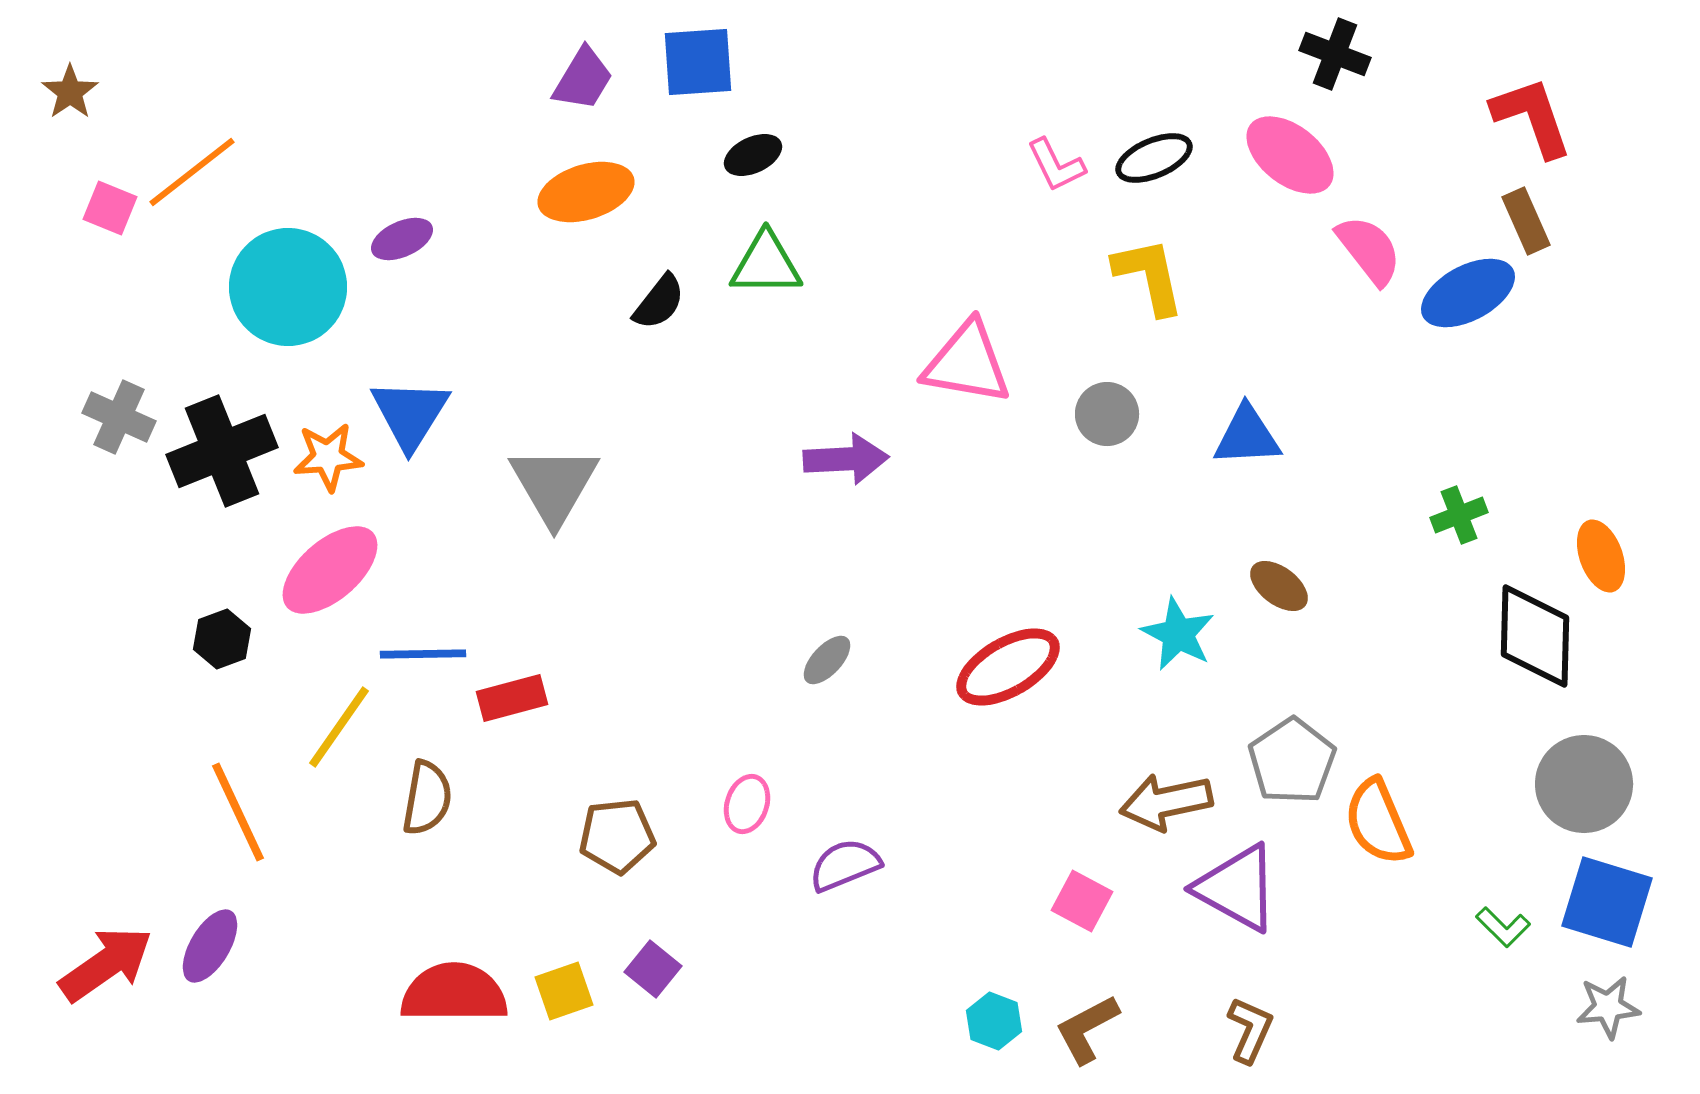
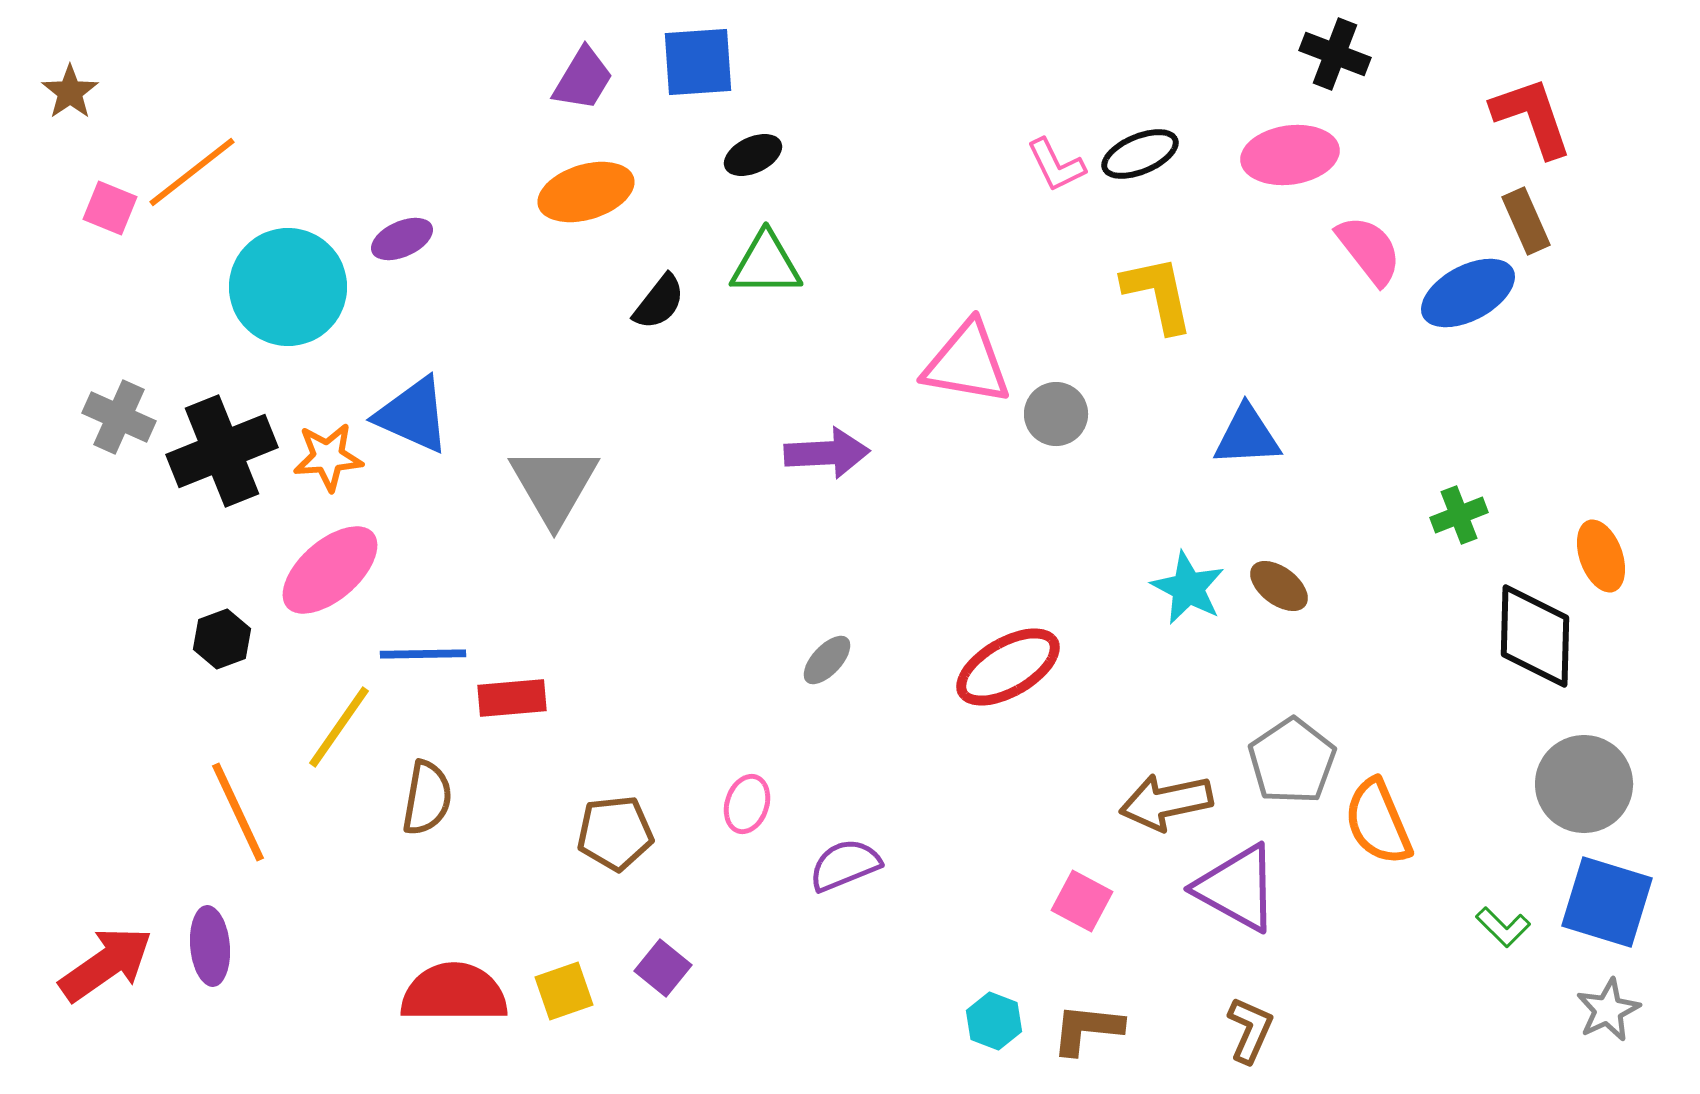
pink ellipse at (1290, 155): rotated 46 degrees counterclockwise
black ellipse at (1154, 158): moved 14 px left, 4 px up
yellow L-shape at (1149, 276): moved 9 px right, 18 px down
blue triangle at (410, 414): moved 3 px right, 1 px down; rotated 38 degrees counterclockwise
gray circle at (1107, 414): moved 51 px left
purple arrow at (846, 459): moved 19 px left, 6 px up
cyan star at (1178, 634): moved 10 px right, 46 px up
red rectangle at (512, 698): rotated 10 degrees clockwise
brown pentagon at (617, 836): moved 2 px left, 3 px up
purple ellipse at (210, 946): rotated 36 degrees counterclockwise
purple square at (653, 969): moved 10 px right, 1 px up
gray star at (1608, 1007): moved 3 px down; rotated 20 degrees counterclockwise
brown L-shape at (1087, 1029): rotated 34 degrees clockwise
